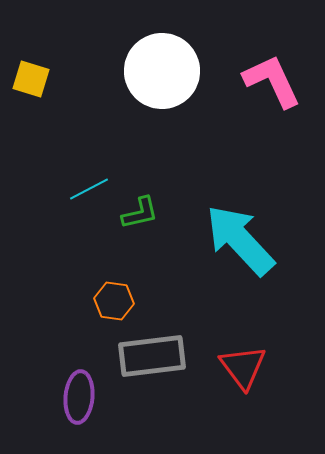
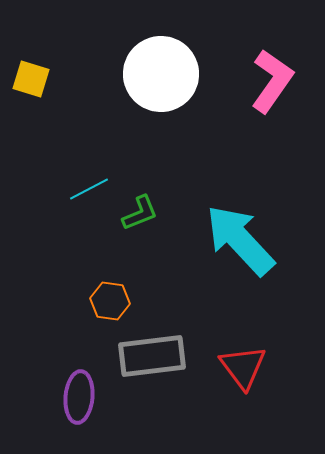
white circle: moved 1 px left, 3 px down
pink L-shape: rotated 60 degrees clockwise
green L-shape: rotated 9 degrees counterclockwise
orange hexagon: moved 4 px left
